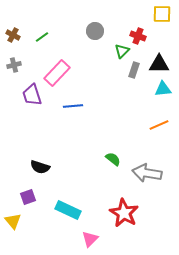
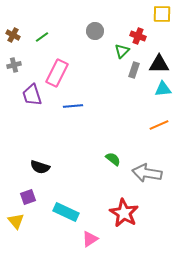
pink rectangle: rotated 16 degrees counterclockwise
cyan rectangle: moved 2 px left, 2 px down
yellow triangle: moved 3 px right
pink triangle: rotated 12 degrees clockwise
